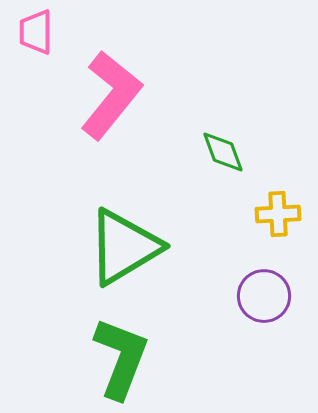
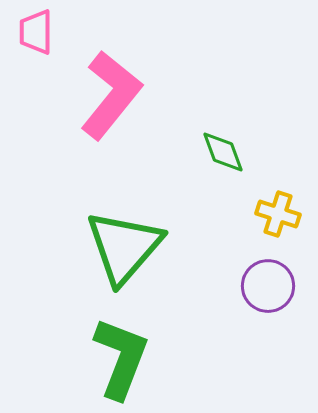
yellow cross: rotated 21 degrees clockwise
green triangle: rotated 18 degrees counterclockwise
purple circle: moved 4 px right, 10 px up
